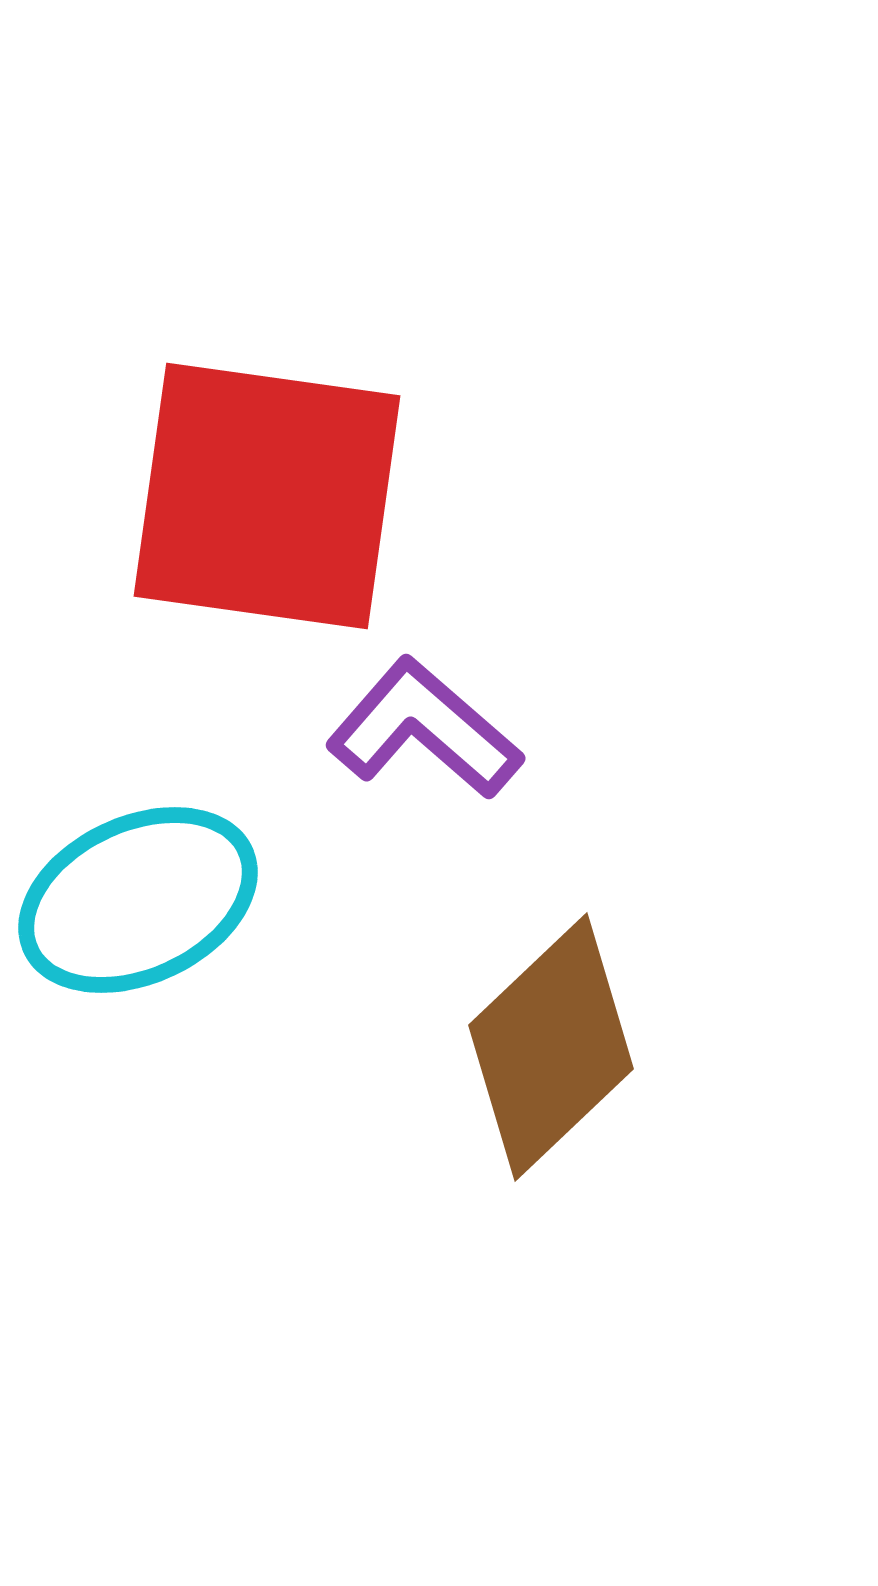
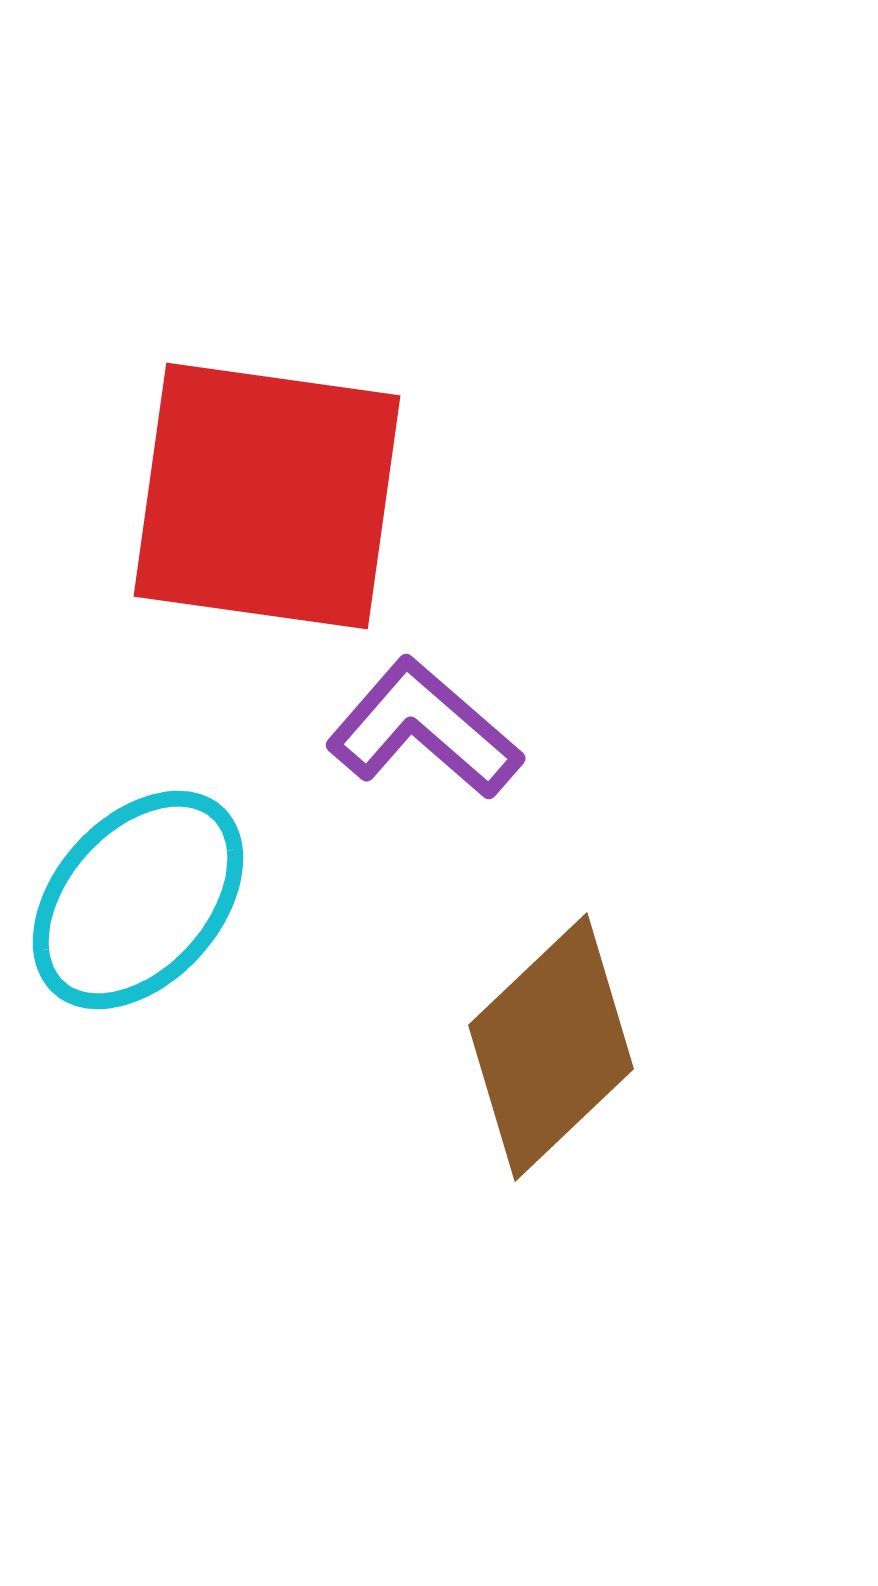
cyan ellipse: rotated 23 degrees counterclockwise
